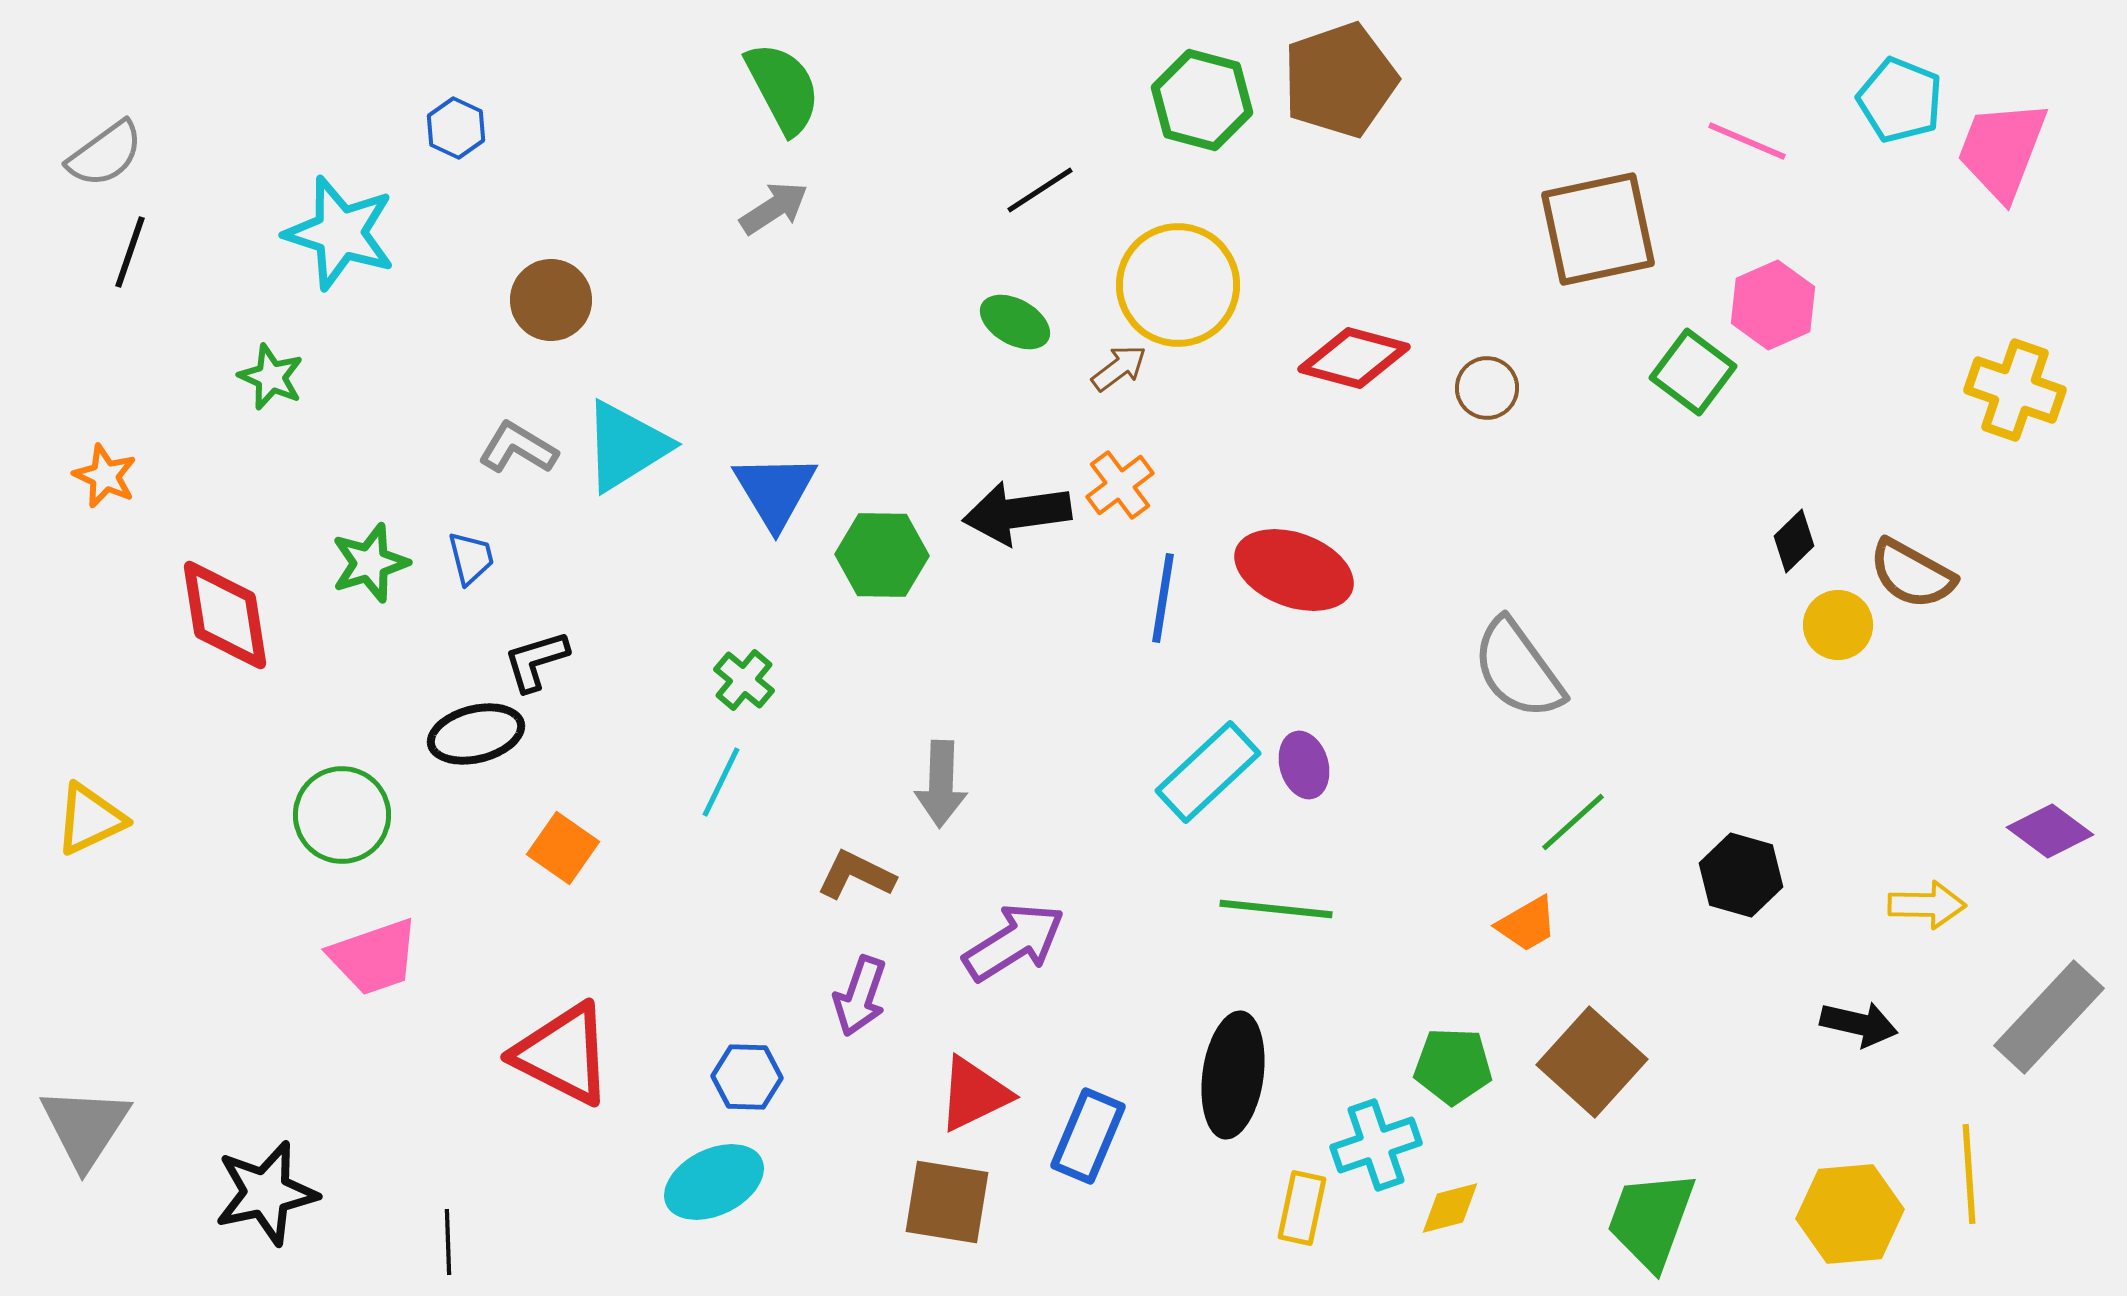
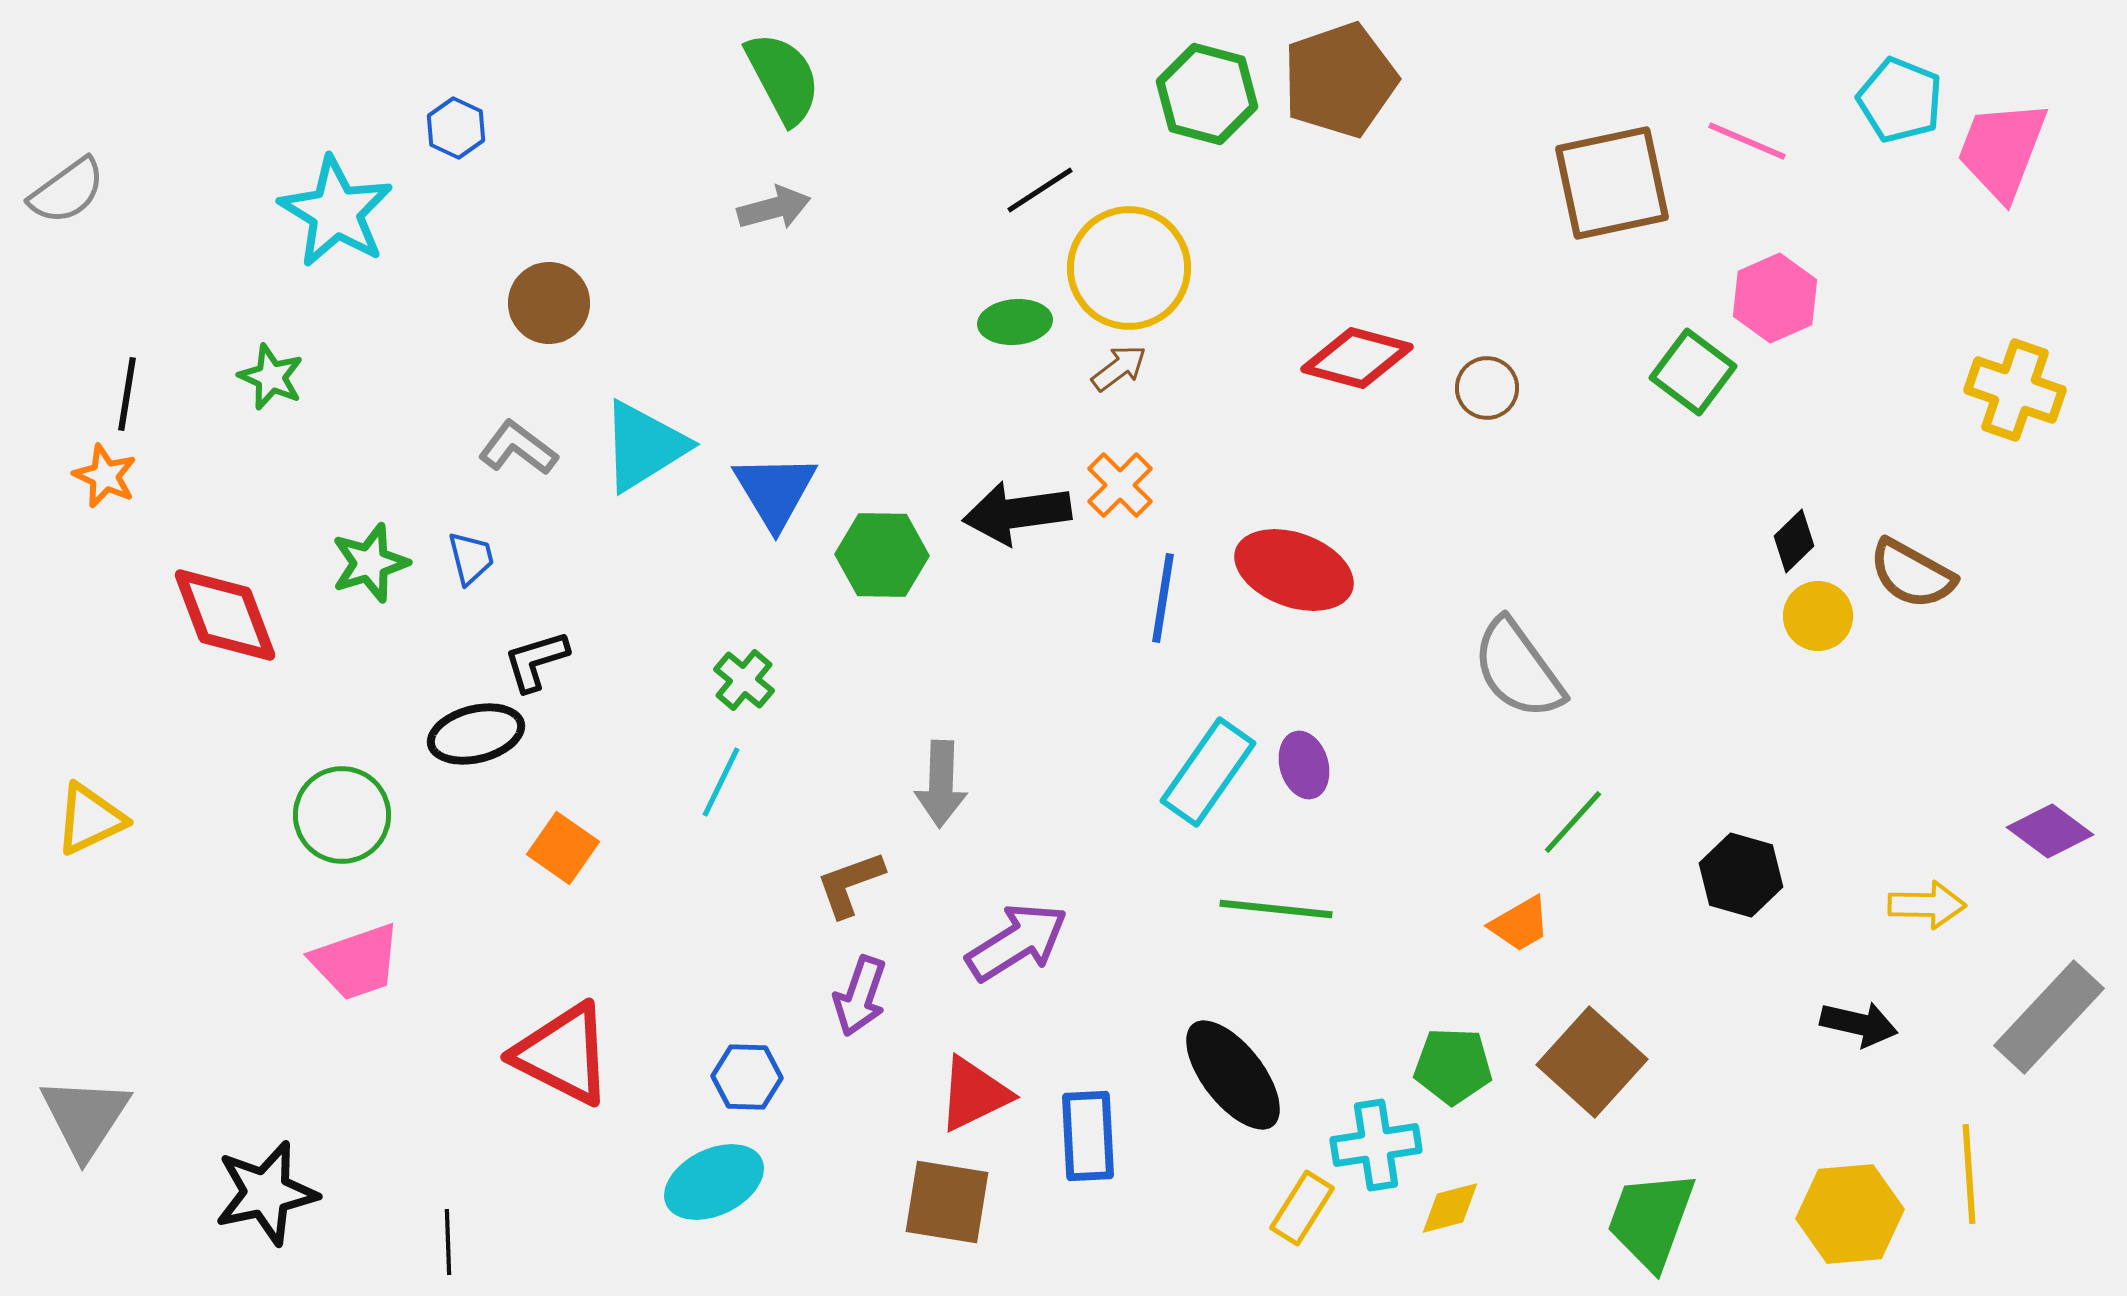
green semicircle at (783, 88): moved 10 px up
green hexagon at (1202, 100): moved 5 px right, 6 px up
gray semicircle at (105, 154): moved 38 px left, 37 px down
gray arrow at (774, 208): rotated 18 degrees clockwise
brown square at (1598, 229): moved 14 px right, 46 px up
cyan star at (340, 233): moved 4 px left, 21 px up; rotated 13 degrees clockwise
black line at (130, 252): moved 3 px left, 142 px down; rotated 10 degrees counterclockwise
yellow circle at (1178, 285): moved 49 px left, 17 px up
brown circle at (551, 300): moved 2 px left, 3 px down
pink hexagon at (1773, 305): moved 2 px right, 7 px up
green ellipse at (1015, 322): rotated 34 degrees counterclockwise
red diamond at (1354, 358): moved 3 px right
cyan triangle at (626, 446): moved 18 px right
gray L-shape at (518, 448): rotated 6 degrees clockwise
orange cross at (1120, 485): rotated 8 degrees counterclockwise
red diamond at (225, 615): rotated 12 degrees counterclockwise
yellow circle at (1838, 625): moved 20 px left, 9 px up
cyan rectangle at (1208, 772): rotated 12 degrees counterclockwise
green line at (1573, 822): rotated 6 degrees counterclockwise
brown L-shape at (856, 875): moved 6 px left, 9 px down; rotated 46 degrees counterclockwise
orange trapezoid at (1527, 924): moved 7 px left
purple arrow at (1014, 942): moved 3 px right
pink trapezoid at (374, 957): moved 18 px left, 5 px down
black ellipse at (1233, 1075): rotated 46 degrees counterclockwise
gray triangle at (85, 1127): moved 10 px up
blue rectangle at (1088, 1136): rotated 26 degrees counterclockwise
cyan cross at (1376, 1145): rotated 10 degrees clockwise
yellow rectangle at (1302, 1208): rotated 20 degrees clockwise
